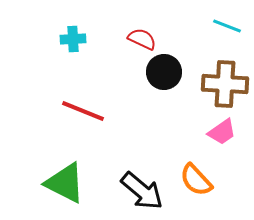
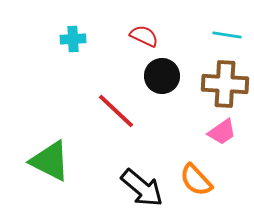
cyan line: moved 9 px down; rotated 12 degrees counterclockwise
red semicircle: moved 2 px right, 3 px up
black circle: moved 2 px left, 4 px down
red line: moved 33 px right; rotated 21 degrees clockwise
green triangle: moved 15 px left, 22 px up
black arrow: moved 3 px up
